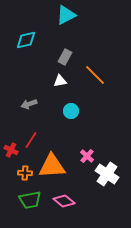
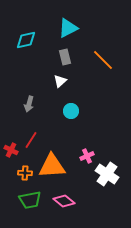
cyan triangle: moved 2 px right, 13 px down
gray rectangle: rotated 42 degrees counterclockwise
orange line: moved 8 px right, 15 px up
white triangle: rotated 32 degrees counterclockwise
gray arrow: rotated 56 degrees counterclockwise
pink cross: rotated 24 degrees clockwise
